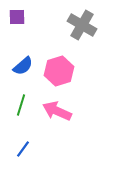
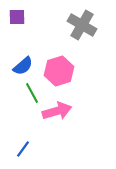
green line: moved 11 px right, 12 px up; rotated 45 degrees counterclockwise
pink arrow: rotated 140 degrees clockwise
